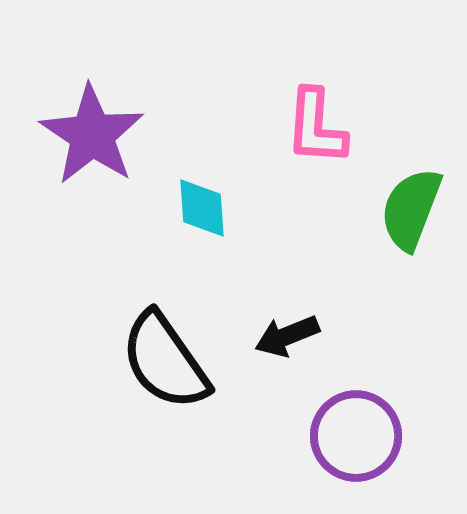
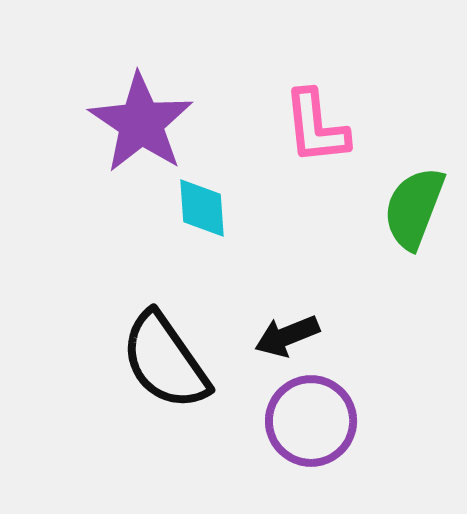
pink L-shape: rotated 10 degrees counterclockwise
purple star: moved 49 px right, 12 px up
green semicircle: moved 3 px right, 1 px up
purple circle: moved 45 px left, 15 px up
